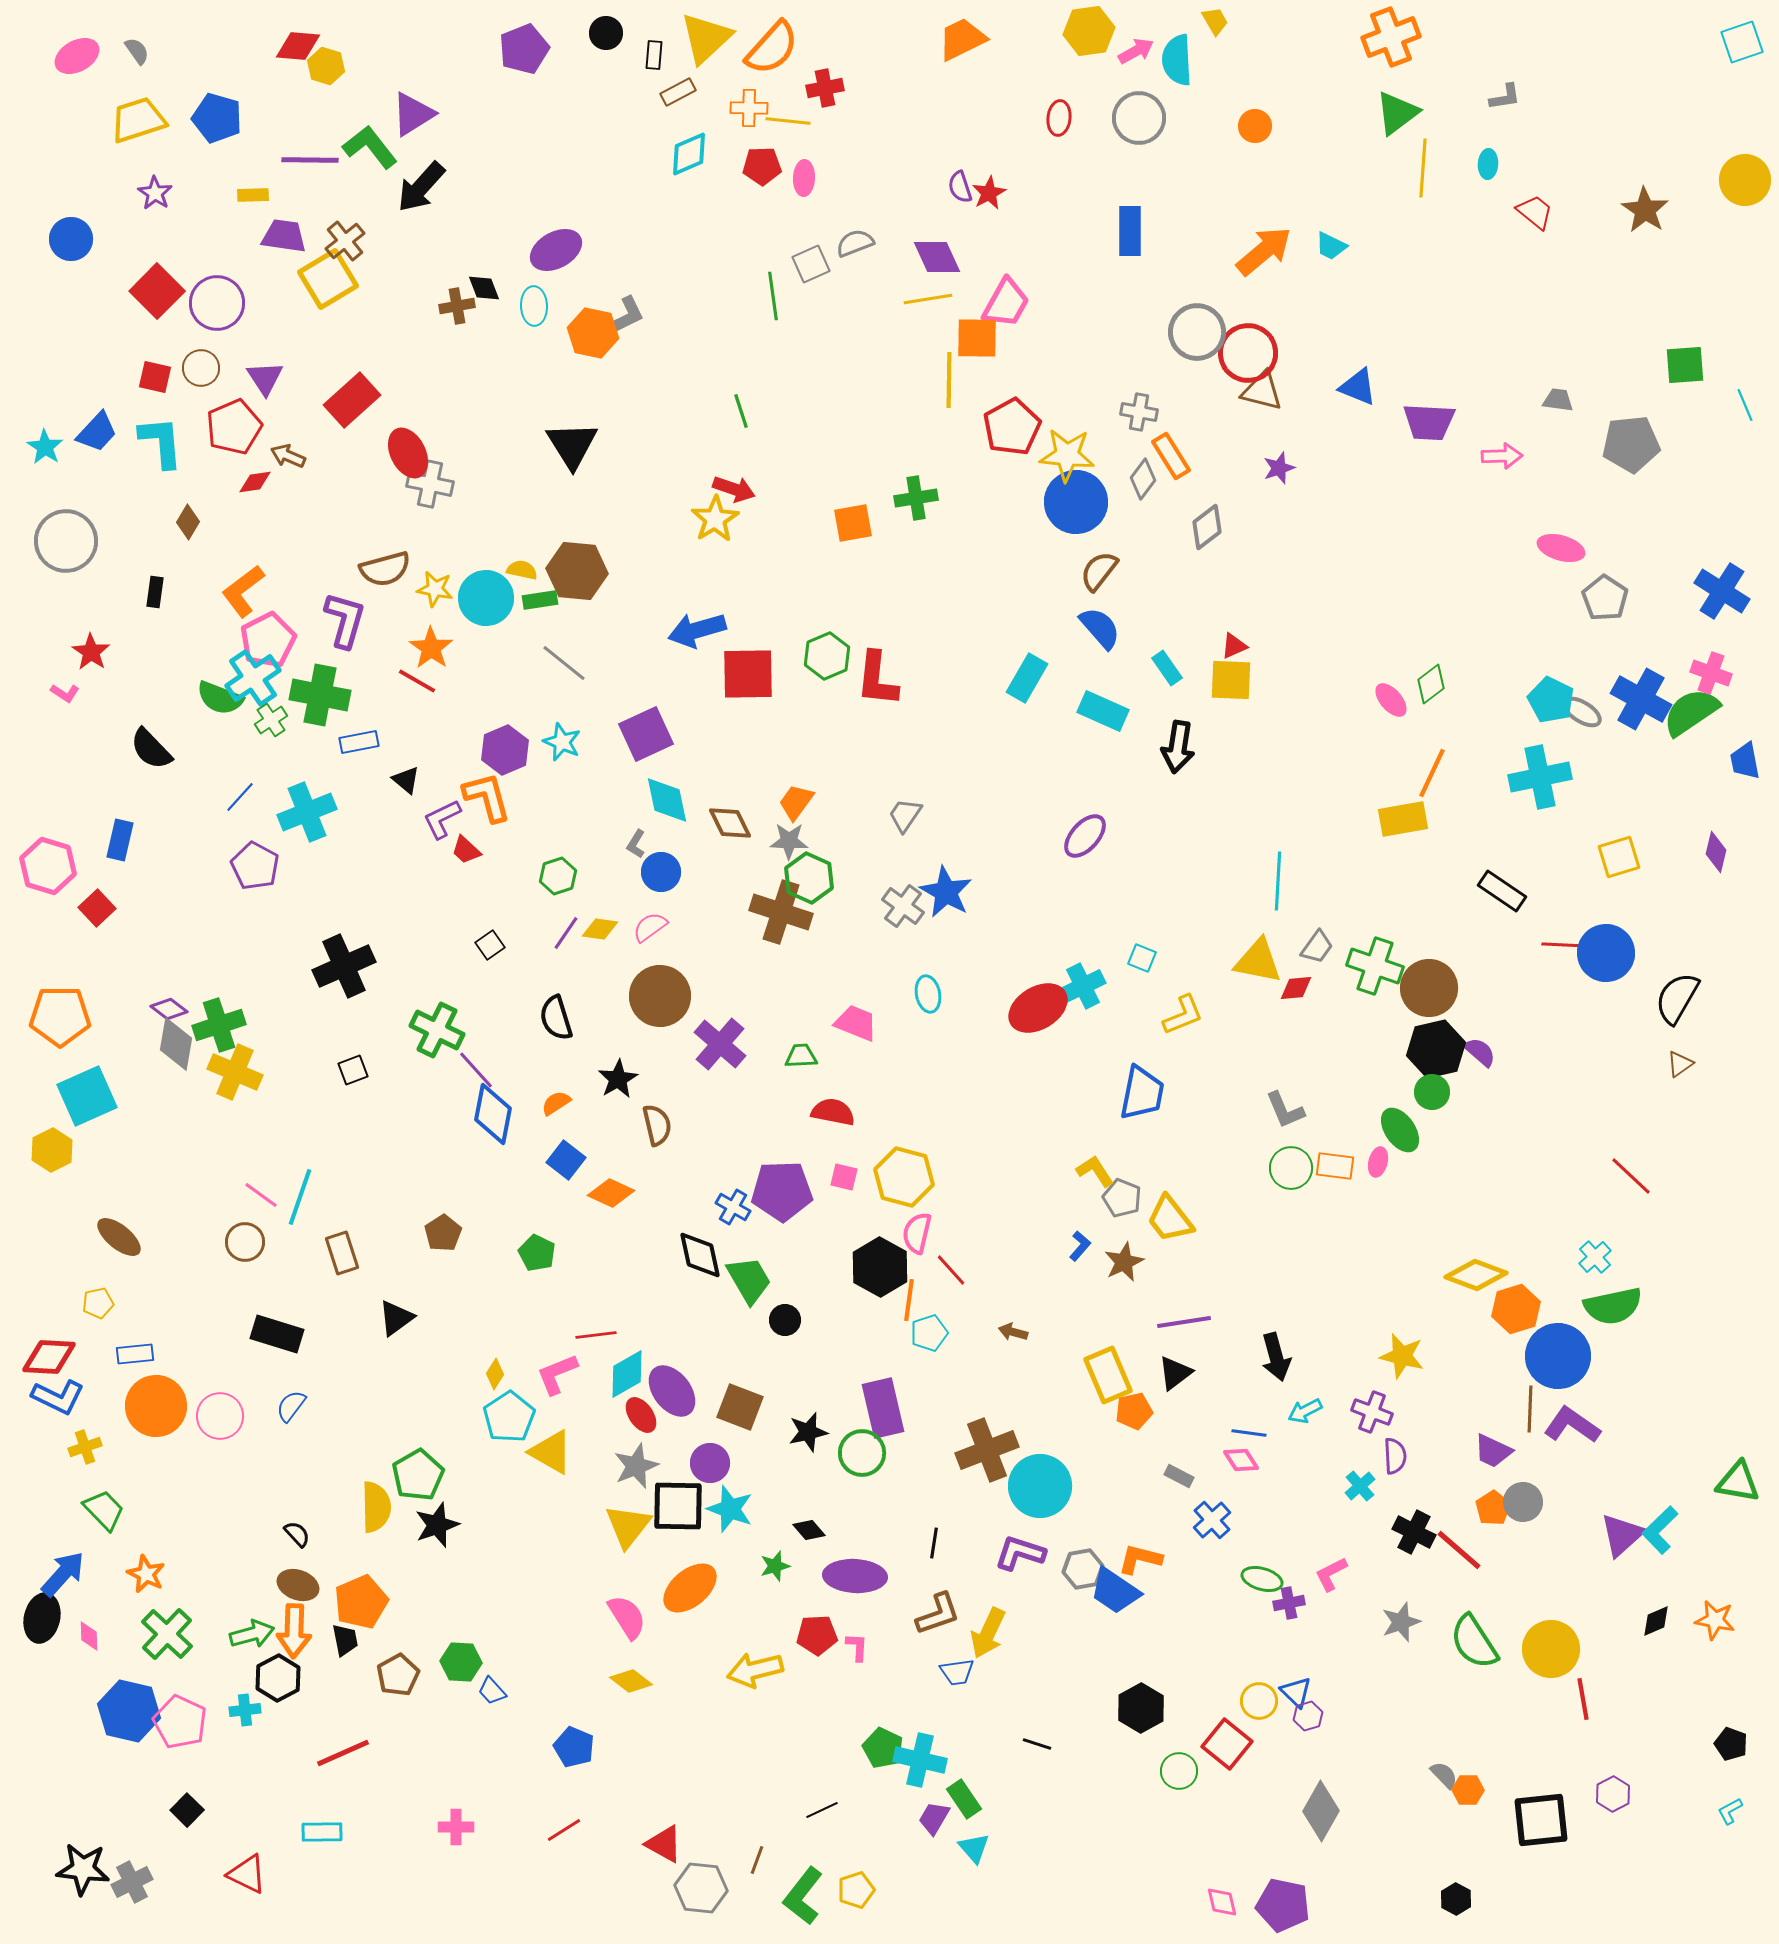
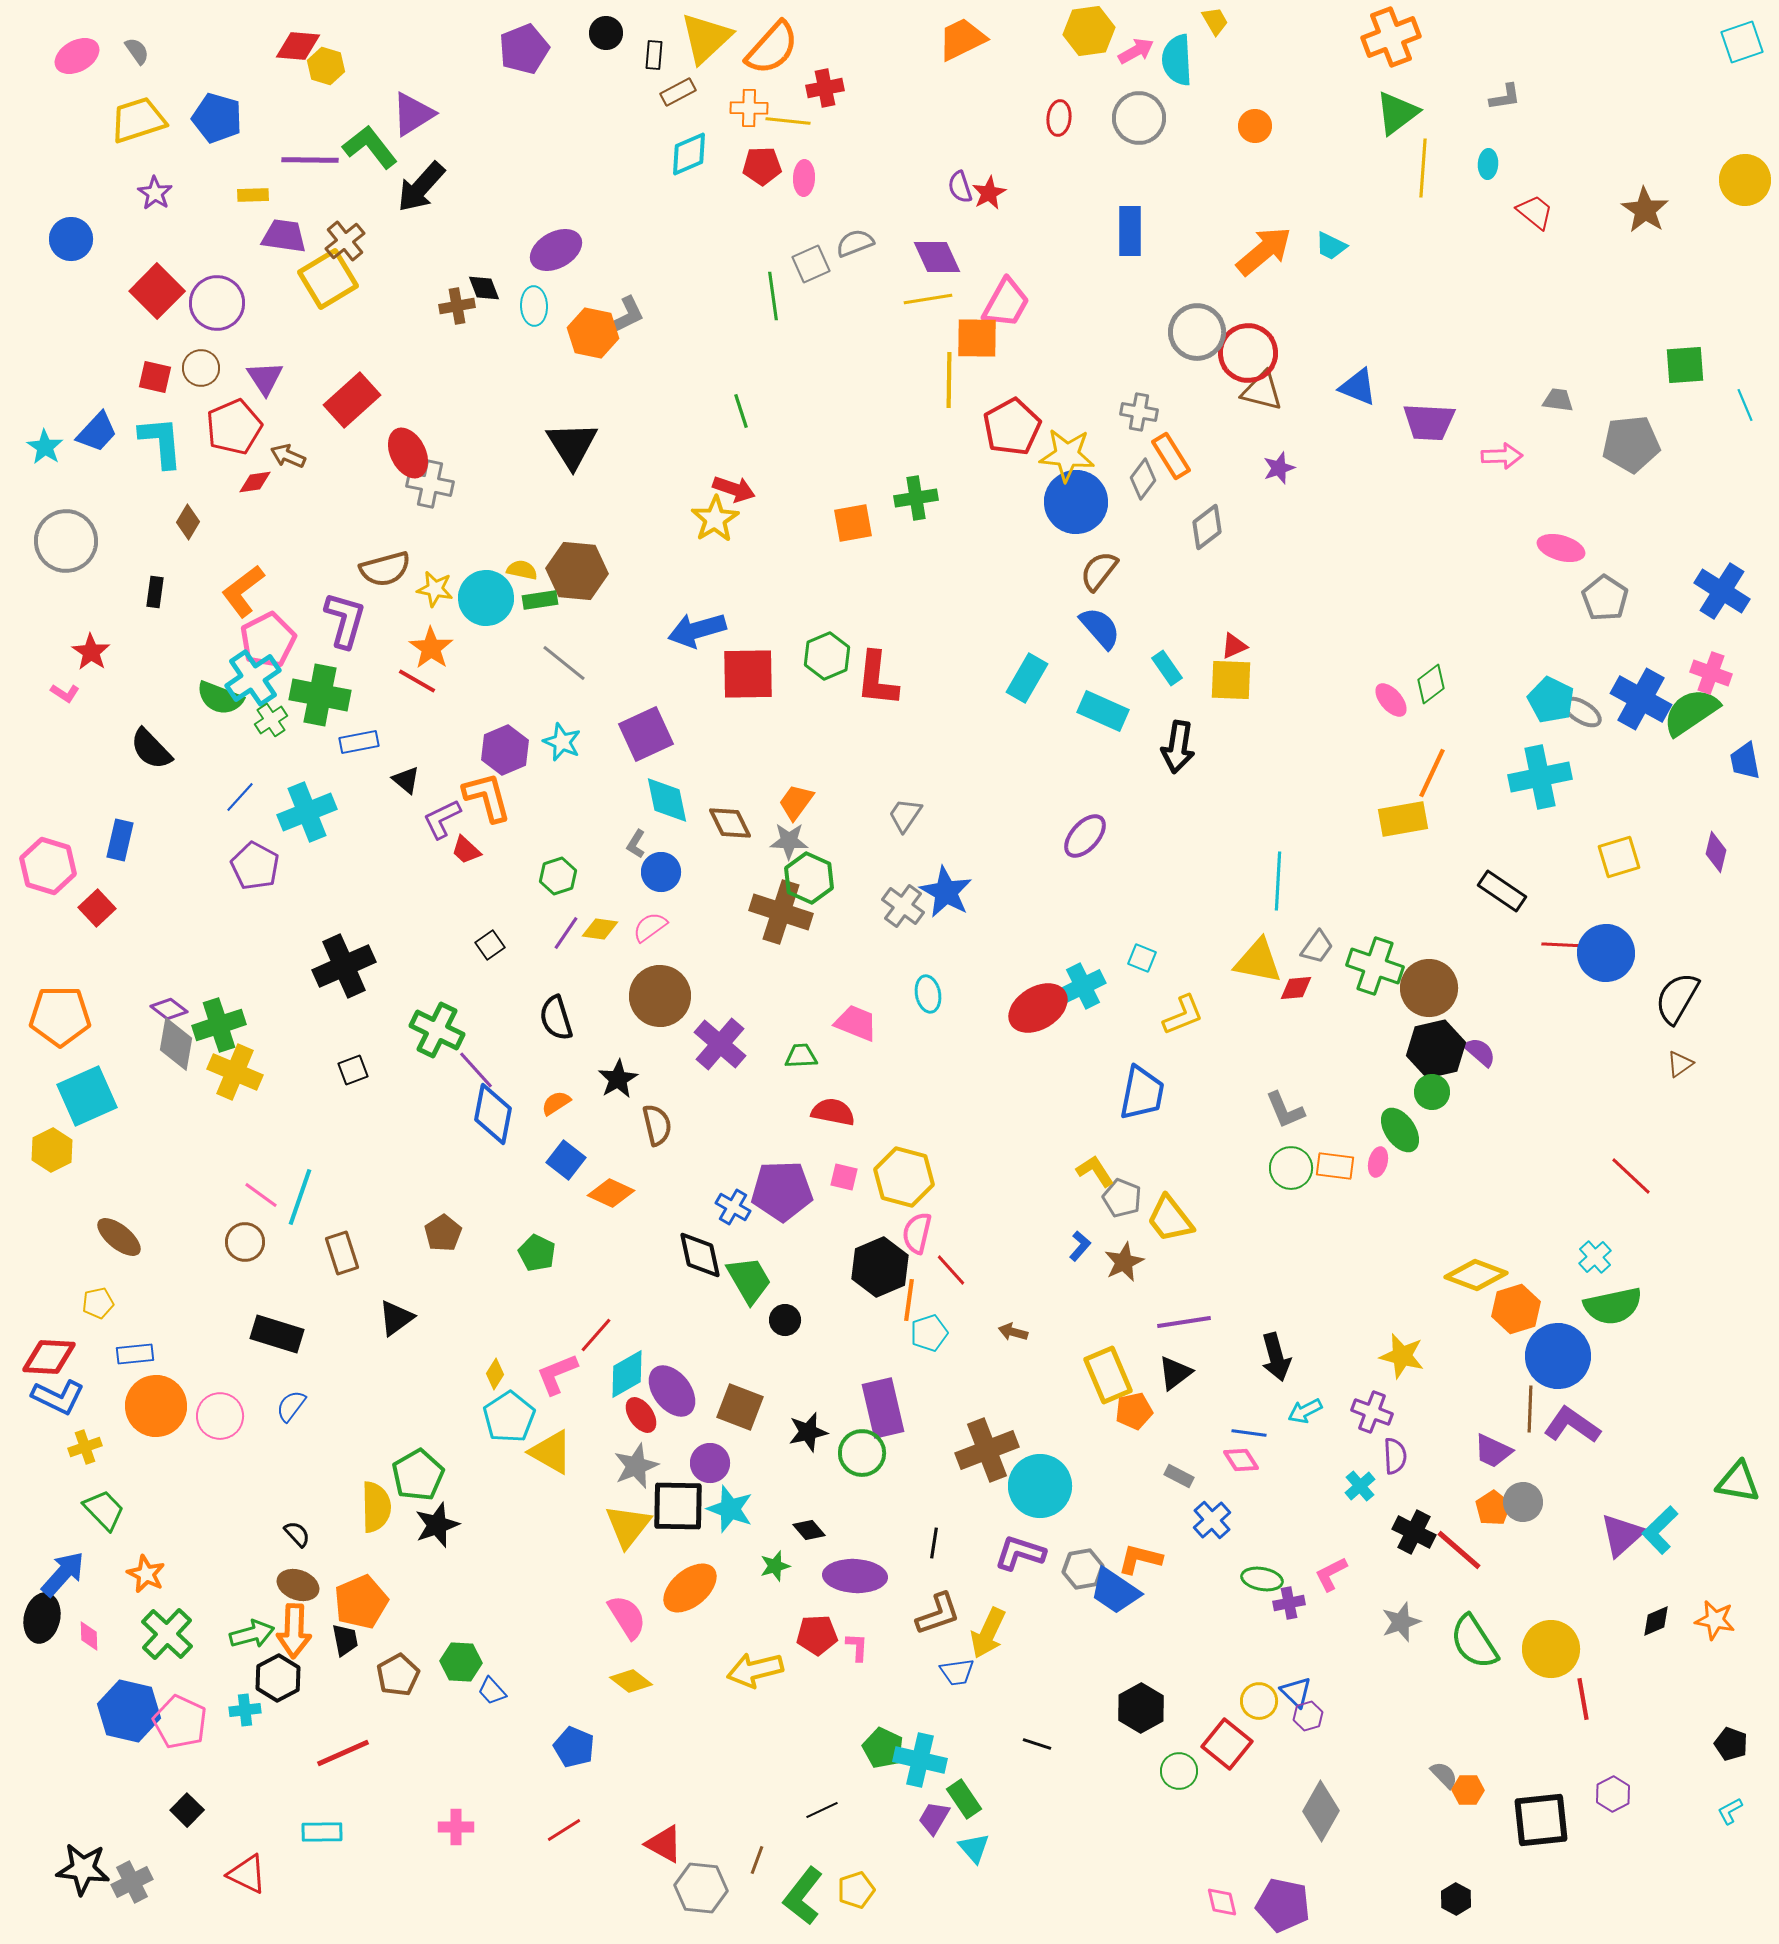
black hexagon at (880, 1267): rotated 8 degrees clockwise
red line at (596, 1335): rotated 42 degrees counterclockwise
green ellipse at (1262, 1579): rotated 6 degrees counterclockwise
